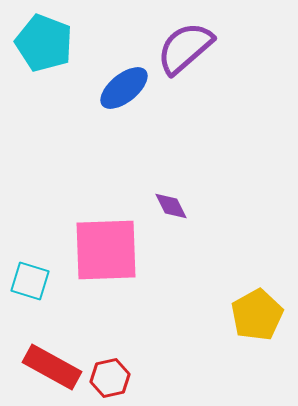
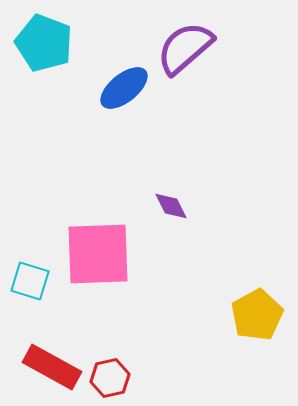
pink square: moved 8 px left, 4 px down
